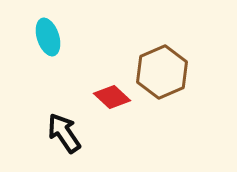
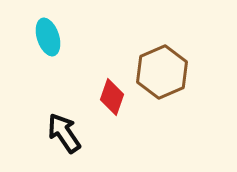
red diamond: rotated 66 degrees clockwise
